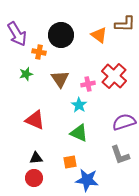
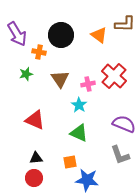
purple semicircle: moved 2 px down; rotated 40 degrees clockwise
